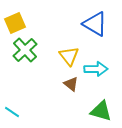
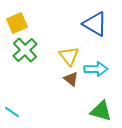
yellow square: moved 2 px right
brown triangle: moved 5 px up
